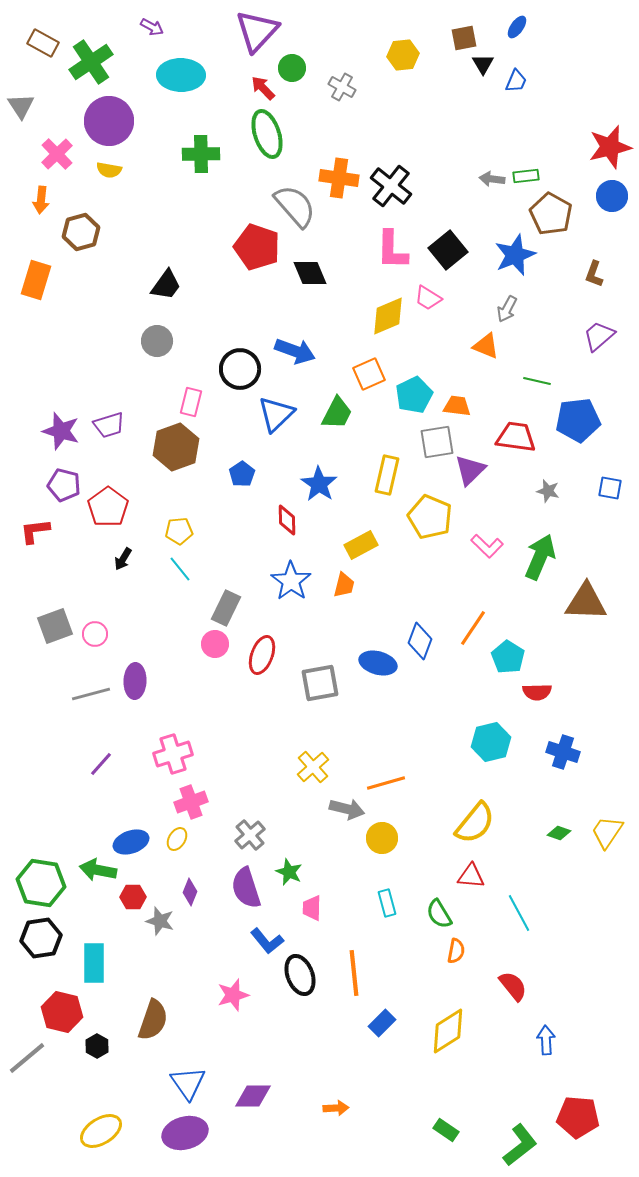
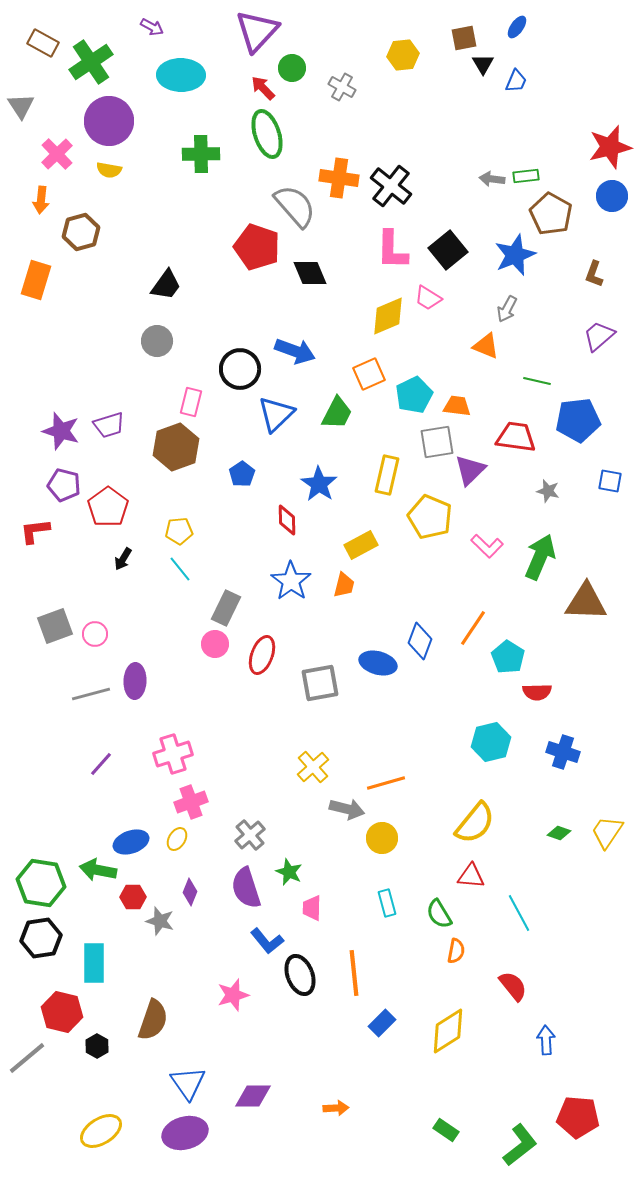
blue square at (610, 488): moved 7 px up
